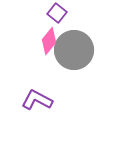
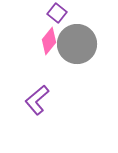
gray circle: moved 3 px right, 6 px up
purple L-shape: rotated 68 degrees counterclockwise
